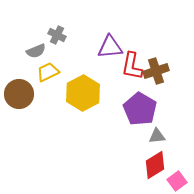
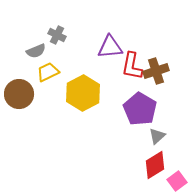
gray triangle: rotated 36 degrees counterclockwise
